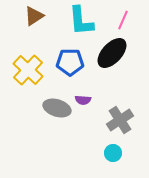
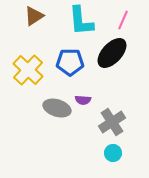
gray cross: moved 8 px left, 2 px down
